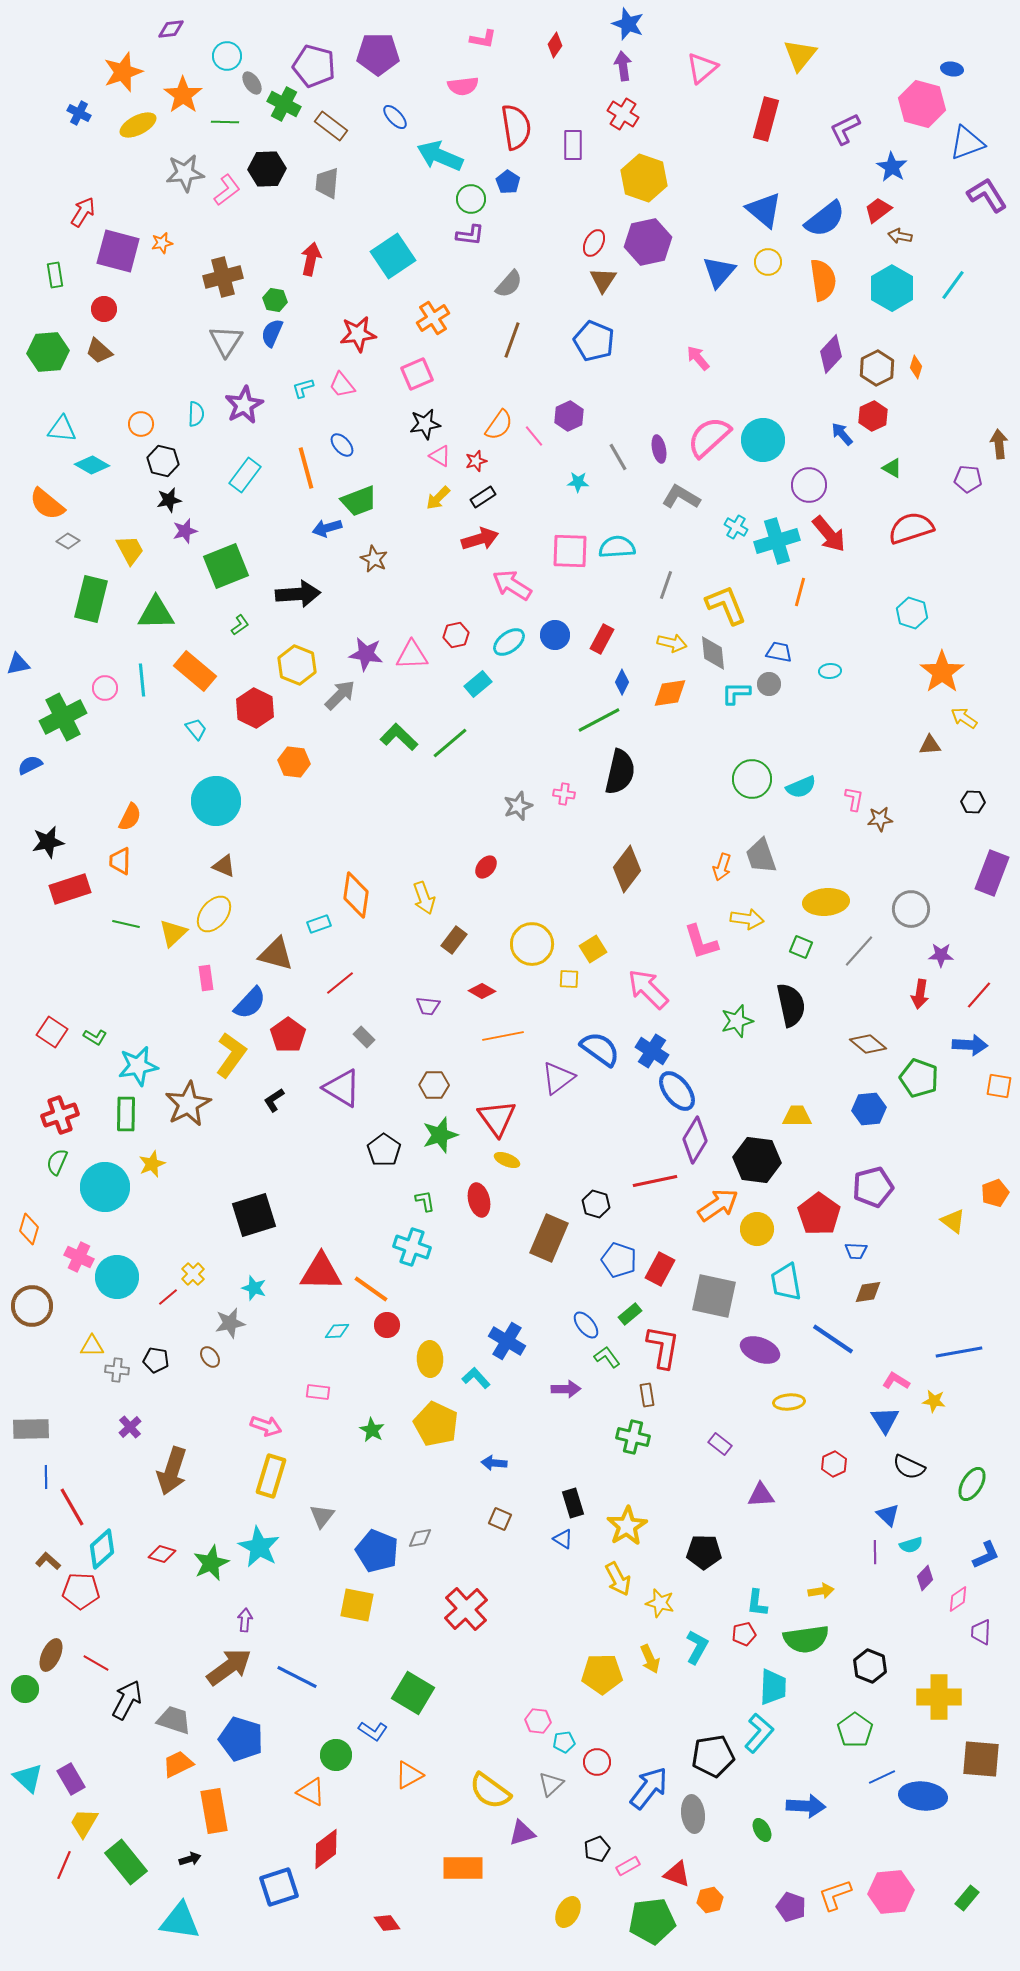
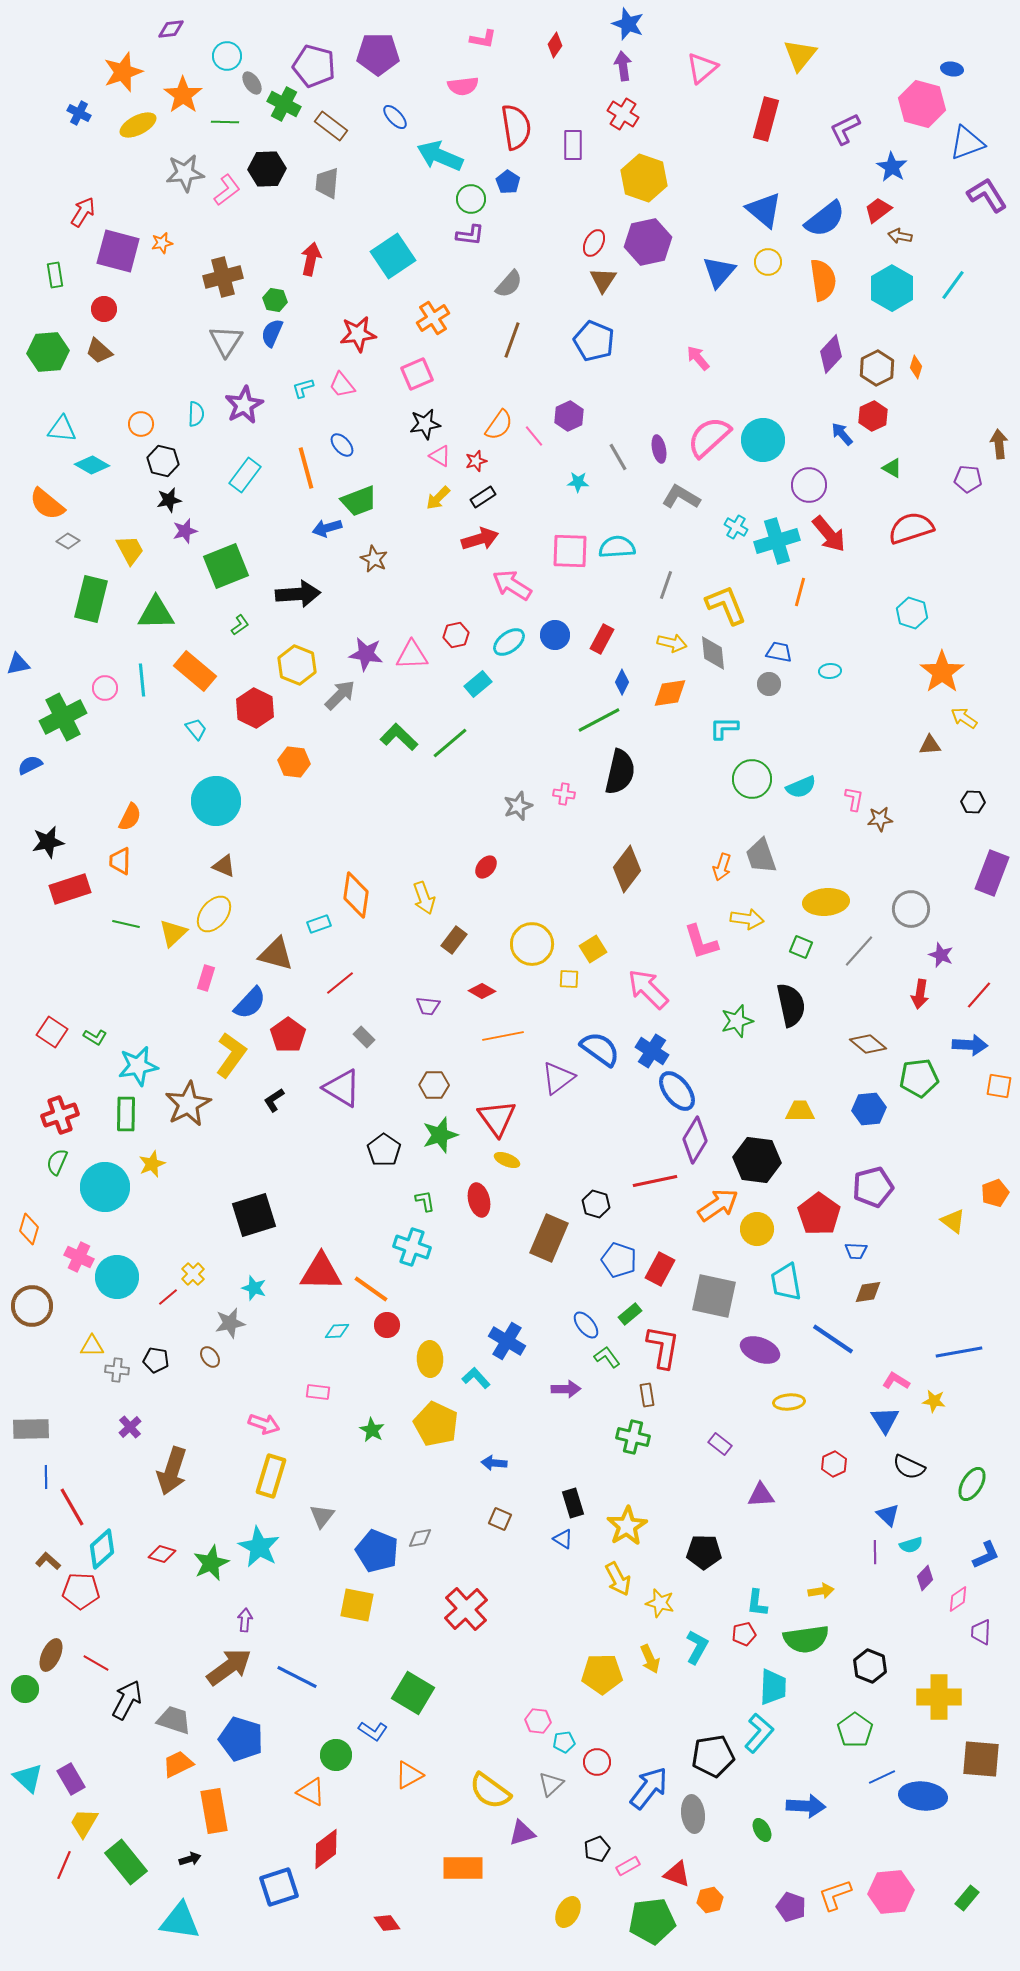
cyan L-shape at (736, 693): moved 12 px left, 35 px down
purple star at (941, 955): rotated 20 degrees clockwise
pink rectangle at (206, 978): rotated 25 degrees clockwise
green pentagon at (919, 1078): rotated 27 degrees counterclockwise
yellow trapezoid at (797, 1116): moved 3 px right, 5 px up
pink arrow at (266, 1426): moved 2 px left, 2 px up
